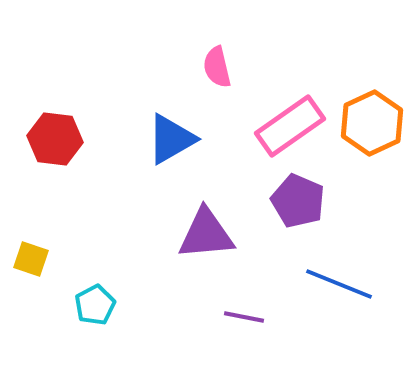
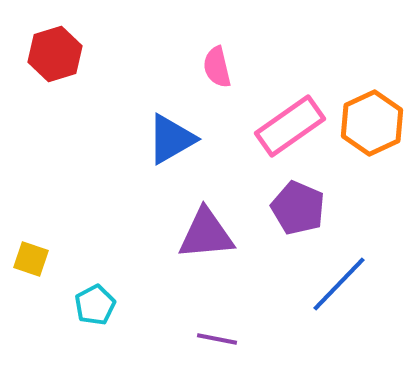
red hexagon: moved 85 px up; rotated 24 degrees counterclockwise
purple pentagon: moved 7 px down
blue line: rotated 68 degrees counterclockwise
purple line: moved 27 px left, 22 px down
